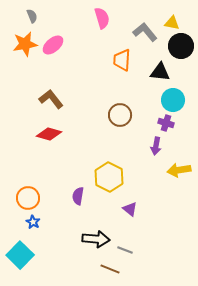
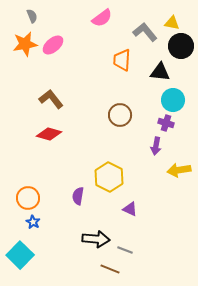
pink semicircle: rotated 70 degrees clockwise
purple triangle: rotated 14 degrees counterclockwise
